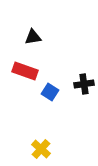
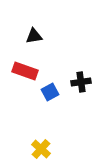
black triangle: moved 1 px right, 1 px up
black cross: moved 3 px left, 2 px up
blue square: rotated 30 degrees clockwise
